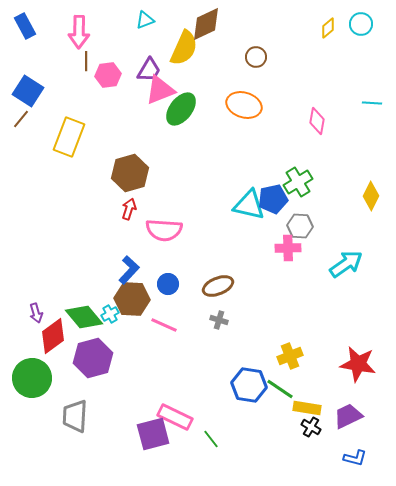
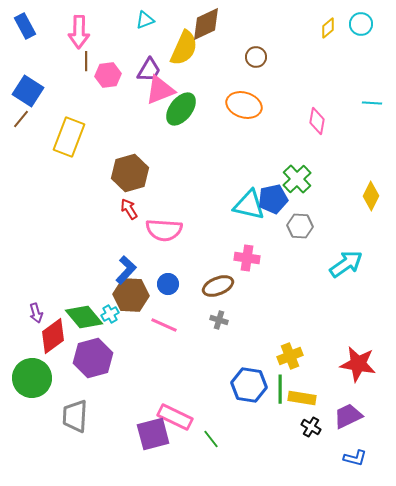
green cross at (298, 182): moved 1 px left, 3 px up; rotated 12 degrees counterclockwise
red arrow at (129, 209): rotated 50 degrees counterclockwise
pink cross at (288, 248): moved 41 px left, 10 px down; rotated 10 degrees clockwise
blue L-shape at (129, 270): moved 3 px left
brown hexagon at (132, 299): moved 1 px left, 4 px up
green line at (280, 389): rotated 56 degrees clockwise
yellow rectangle at (307, 408): moved 5 px left, 10 px up
